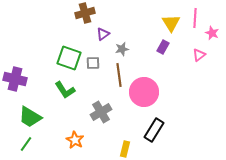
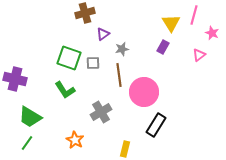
pink line: moved 1 px left, 3 px up; rotated 12 degrees clockwise
black rectangle: moved 2 px right, 5 px up
green line: moved 1 px right, 1 px up
